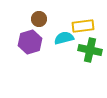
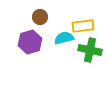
brown circle: moved 1 px right, 2 px up
